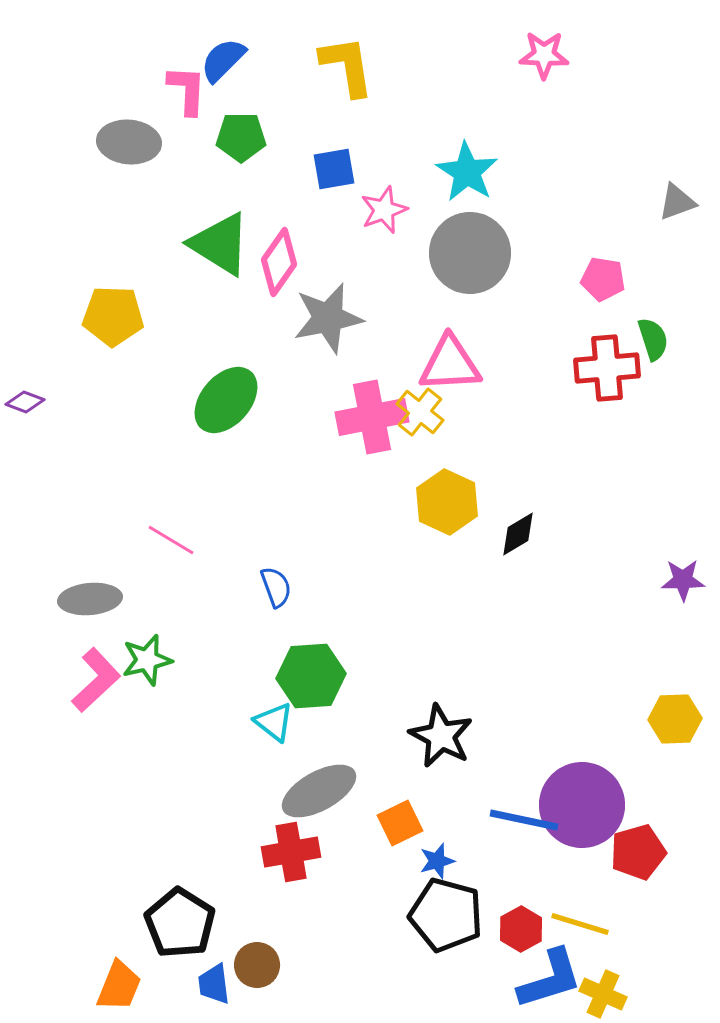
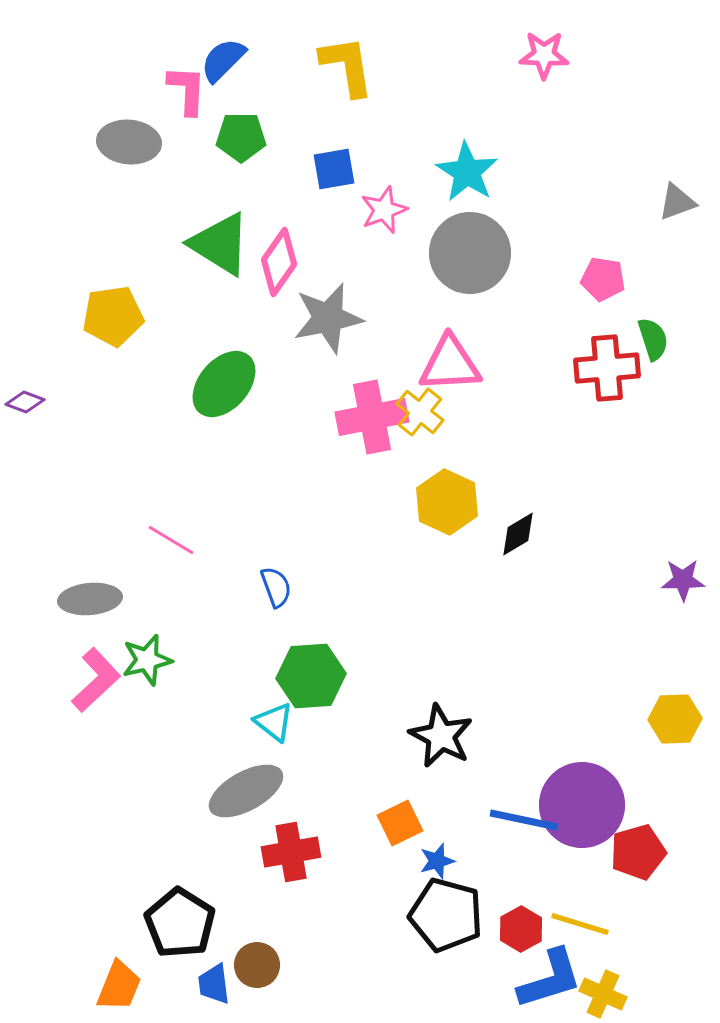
yellow pentagon at (113, 316): rotated 10 degrees counterclockwise
green ellipse at (226, 400): moved 2 px left, 16 px up
gray ellipse at (319, 791): moved 73 px left
